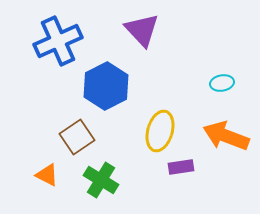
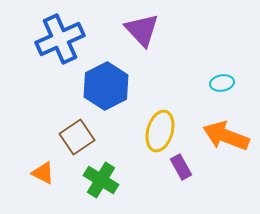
blue cross: moved 2 px right, 2 px up
purple rectangle: rotated 70 degrees clockwise
orange triangle: moved 4 px left, 2 px up
